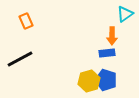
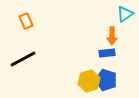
black line: moved 3 px right
